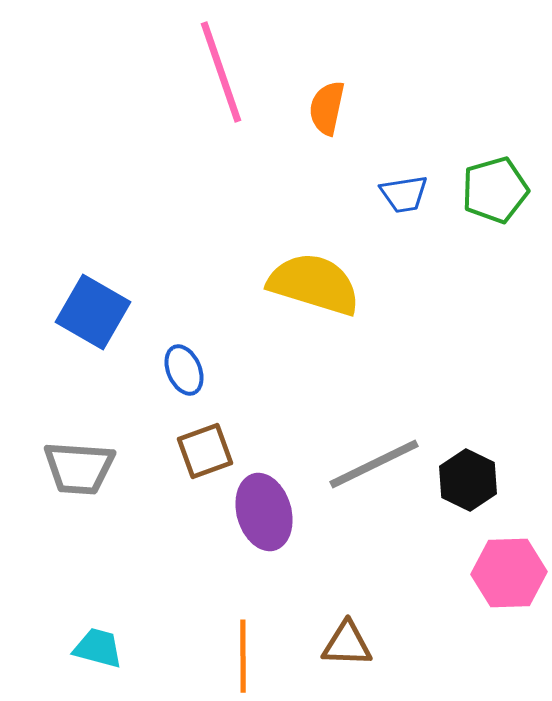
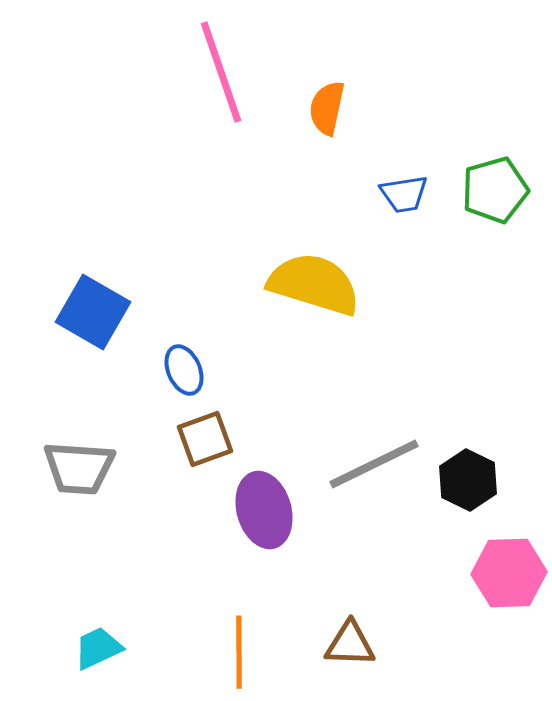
brown square: moved 12 px up
purple ellipse: moved 2 px up
brown triangle: moved 3 px right
cyan trapezoid: rotated 40 degrees counterclockwise
orange line: moved 4 px left, 4 px up
